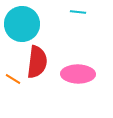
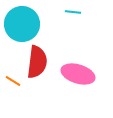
cyan line: moved 5 px left
pink ellipse: rotated 16 degrees clockwise
orange line: moved 2 px down
